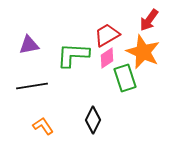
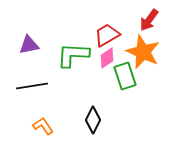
green rectangle: moved 2 px up
